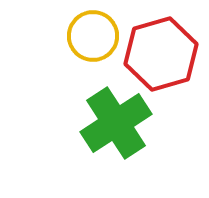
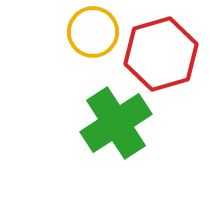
yellow circle: moved 4 px up
